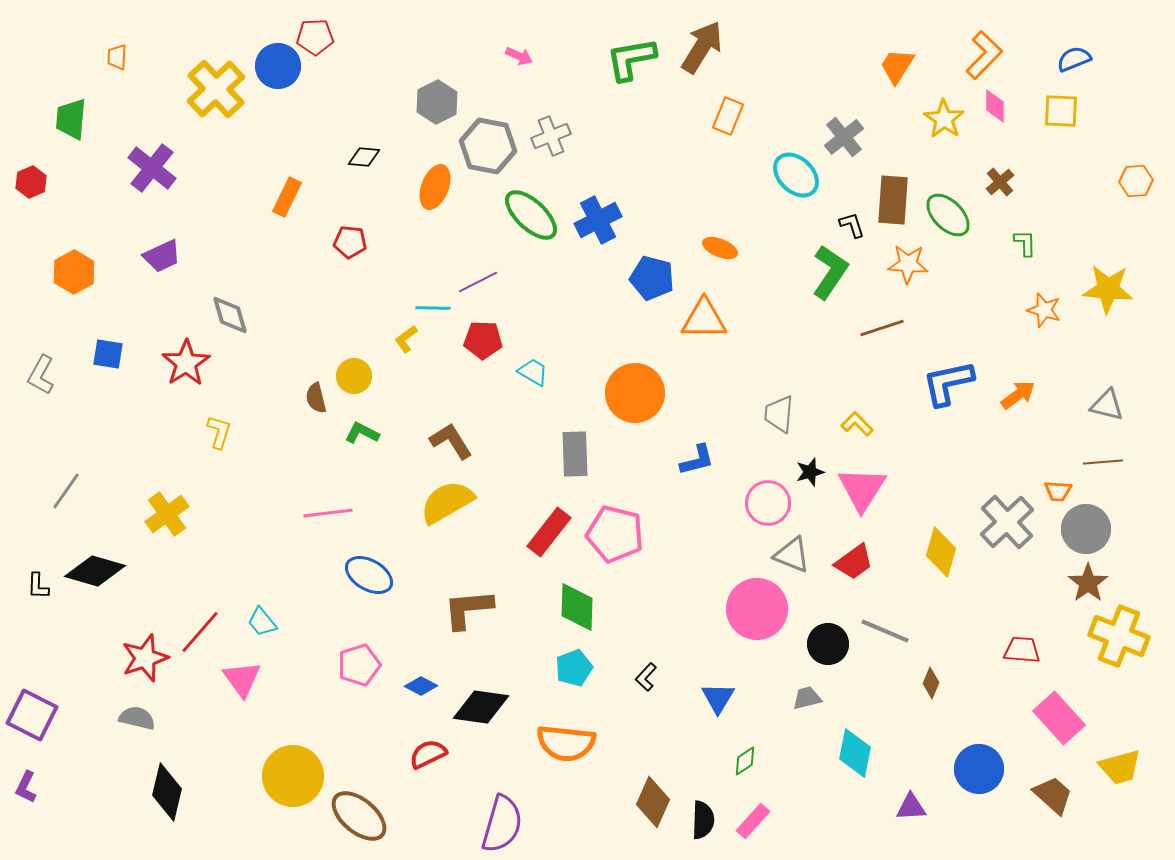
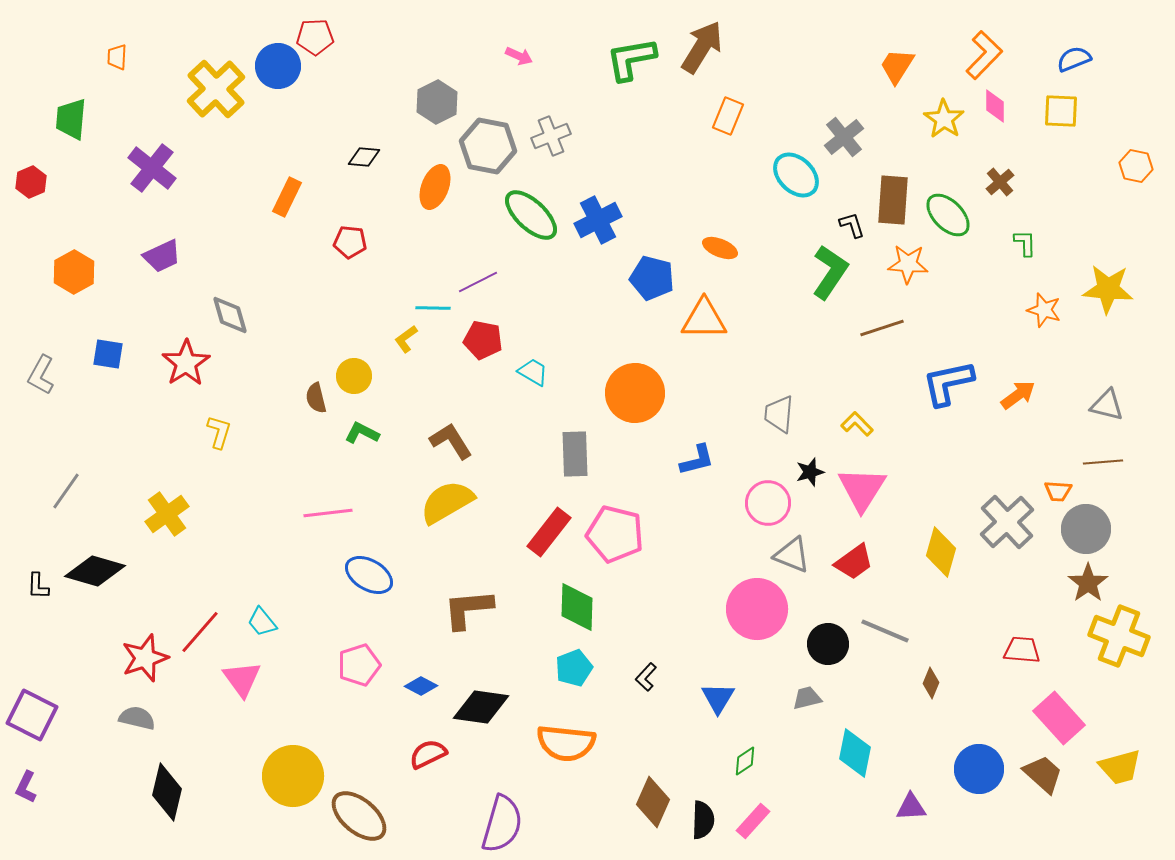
orange hexagon at (1136, 181): moved 15 px up; rotated 16 degrees clockwise
red pentagon at (483, 340): rotated 9 degrees clockwise
brown trapezoid at (1053, 795): moved 10 px left, 21 px up
